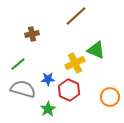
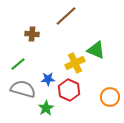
brown line: moved 10 px left
brown cross: rotated 16 degrees clockwise
green star: moved 2 px left, 1 px up
